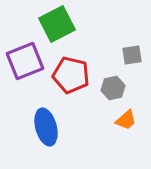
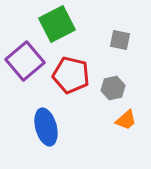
gray square: moved 12 px left, 15 px up; rotated 20 degrees clockwise
purple square: rotated 18 degrees counterclockwise
